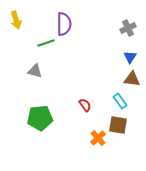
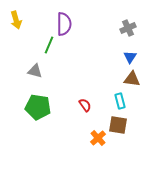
green line: moved 3 px right, 2 px down; rotated 48 degrees counterclockwise
cyan rectangle: rotated 21 degrees clockwise
green pentagon: moved 2 px left, 11 px up; rotated 15 degrees clockwise
